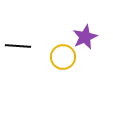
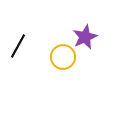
black line: rotated 65 degrees counterclockwise
